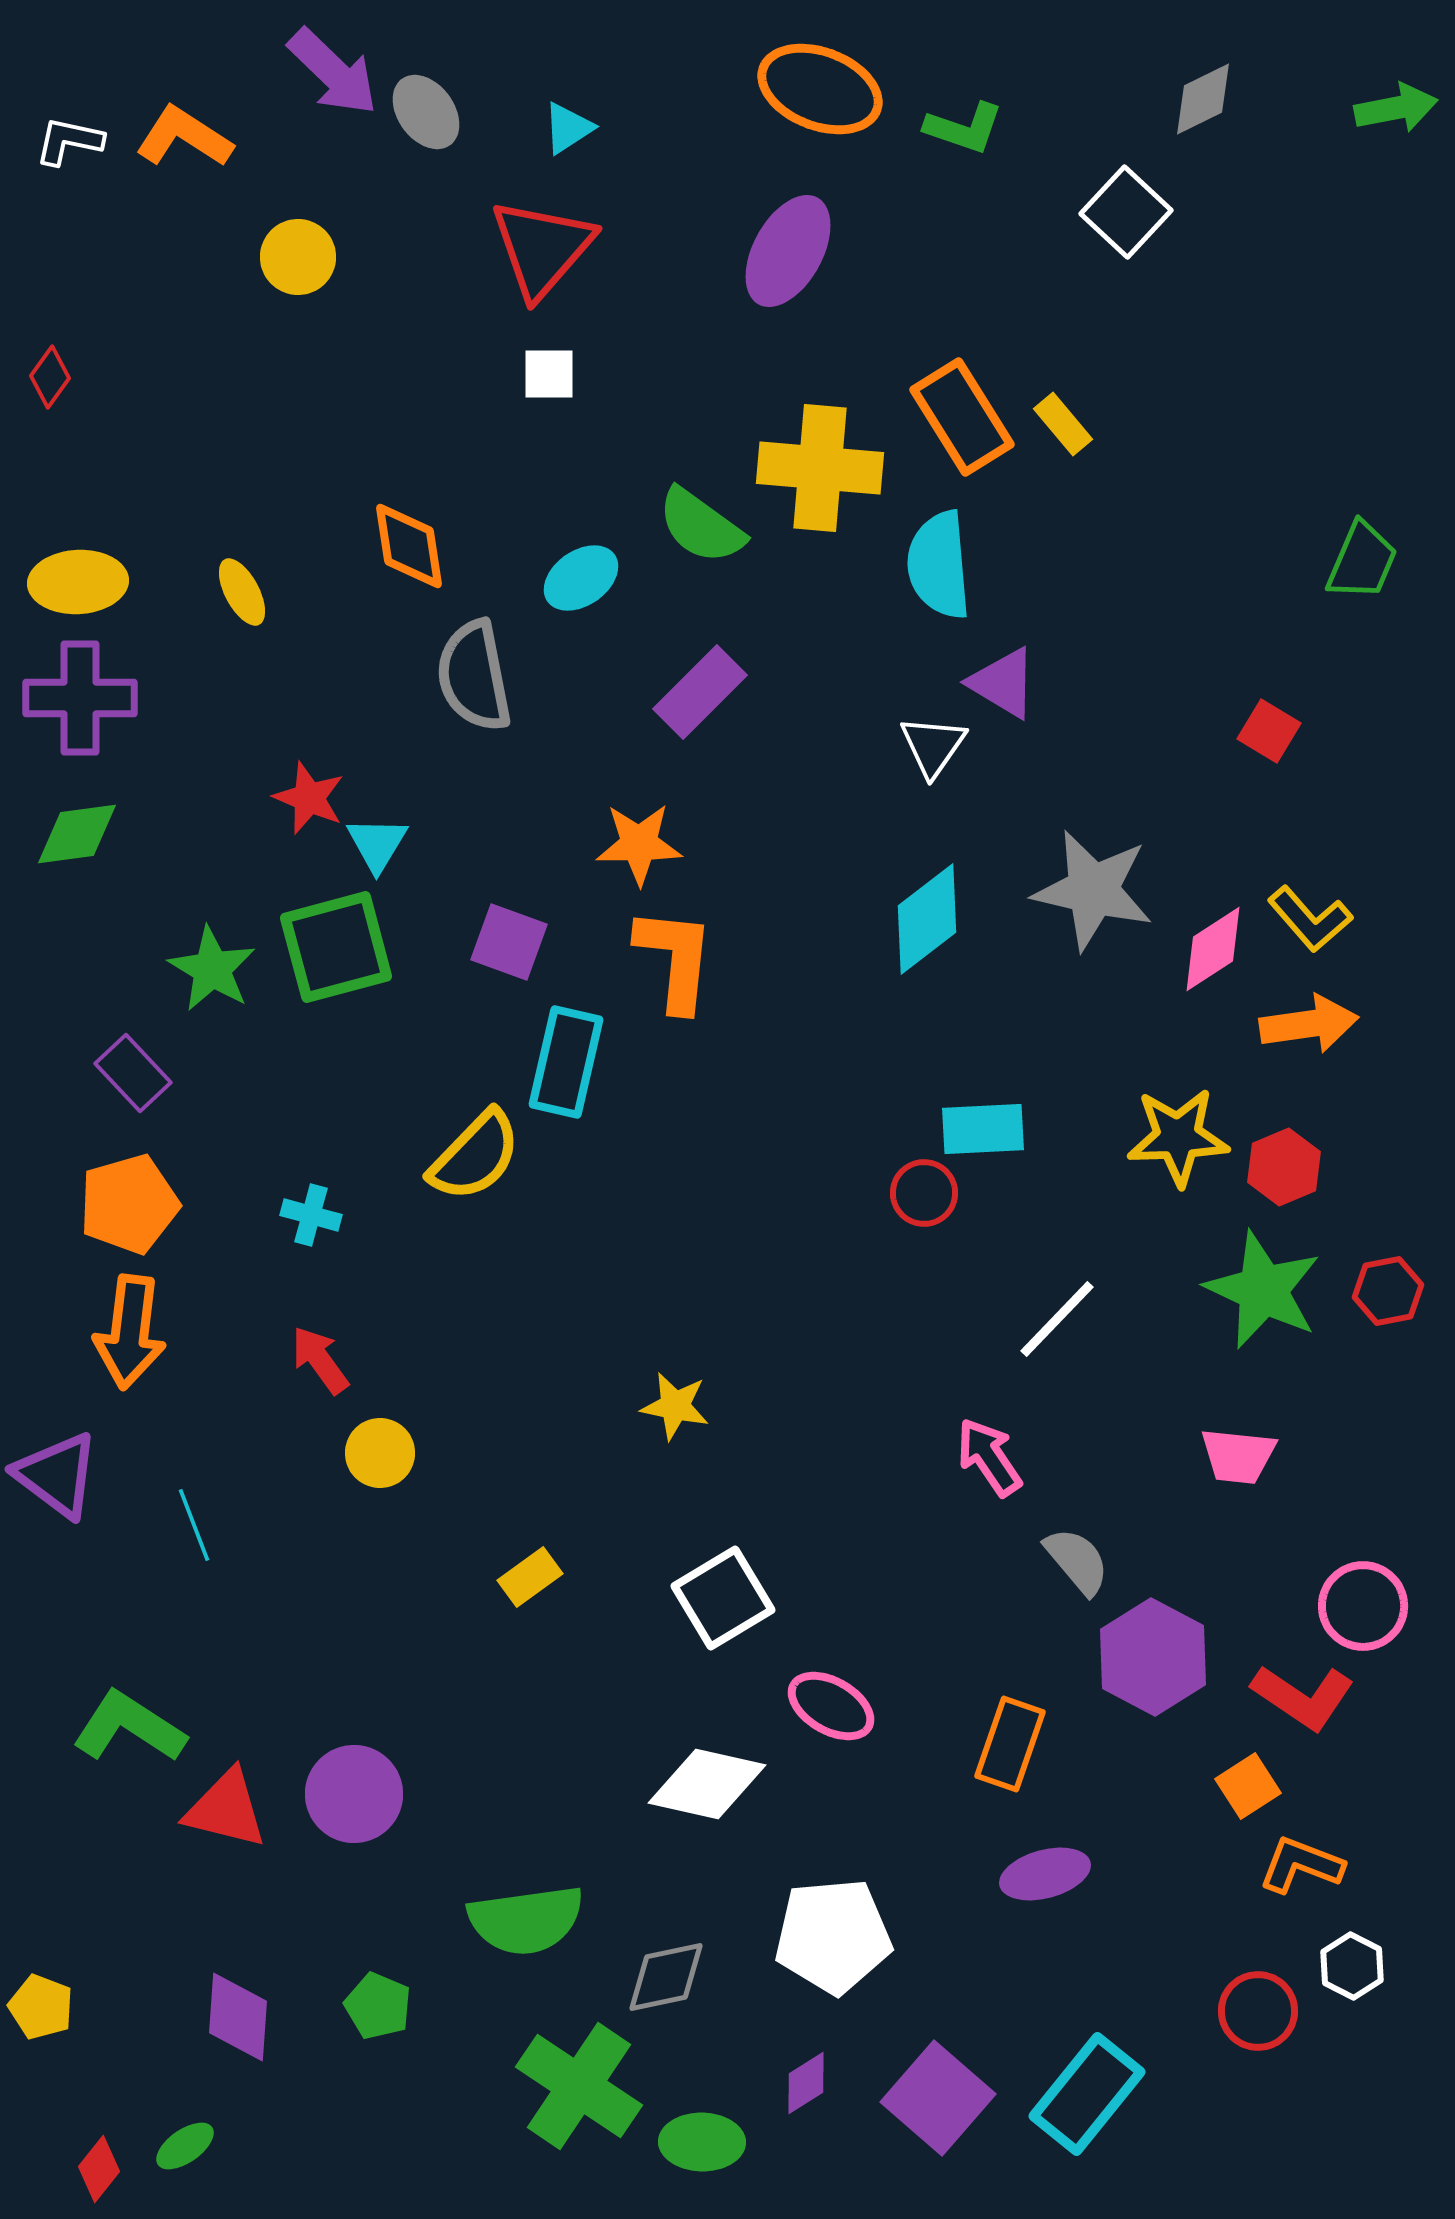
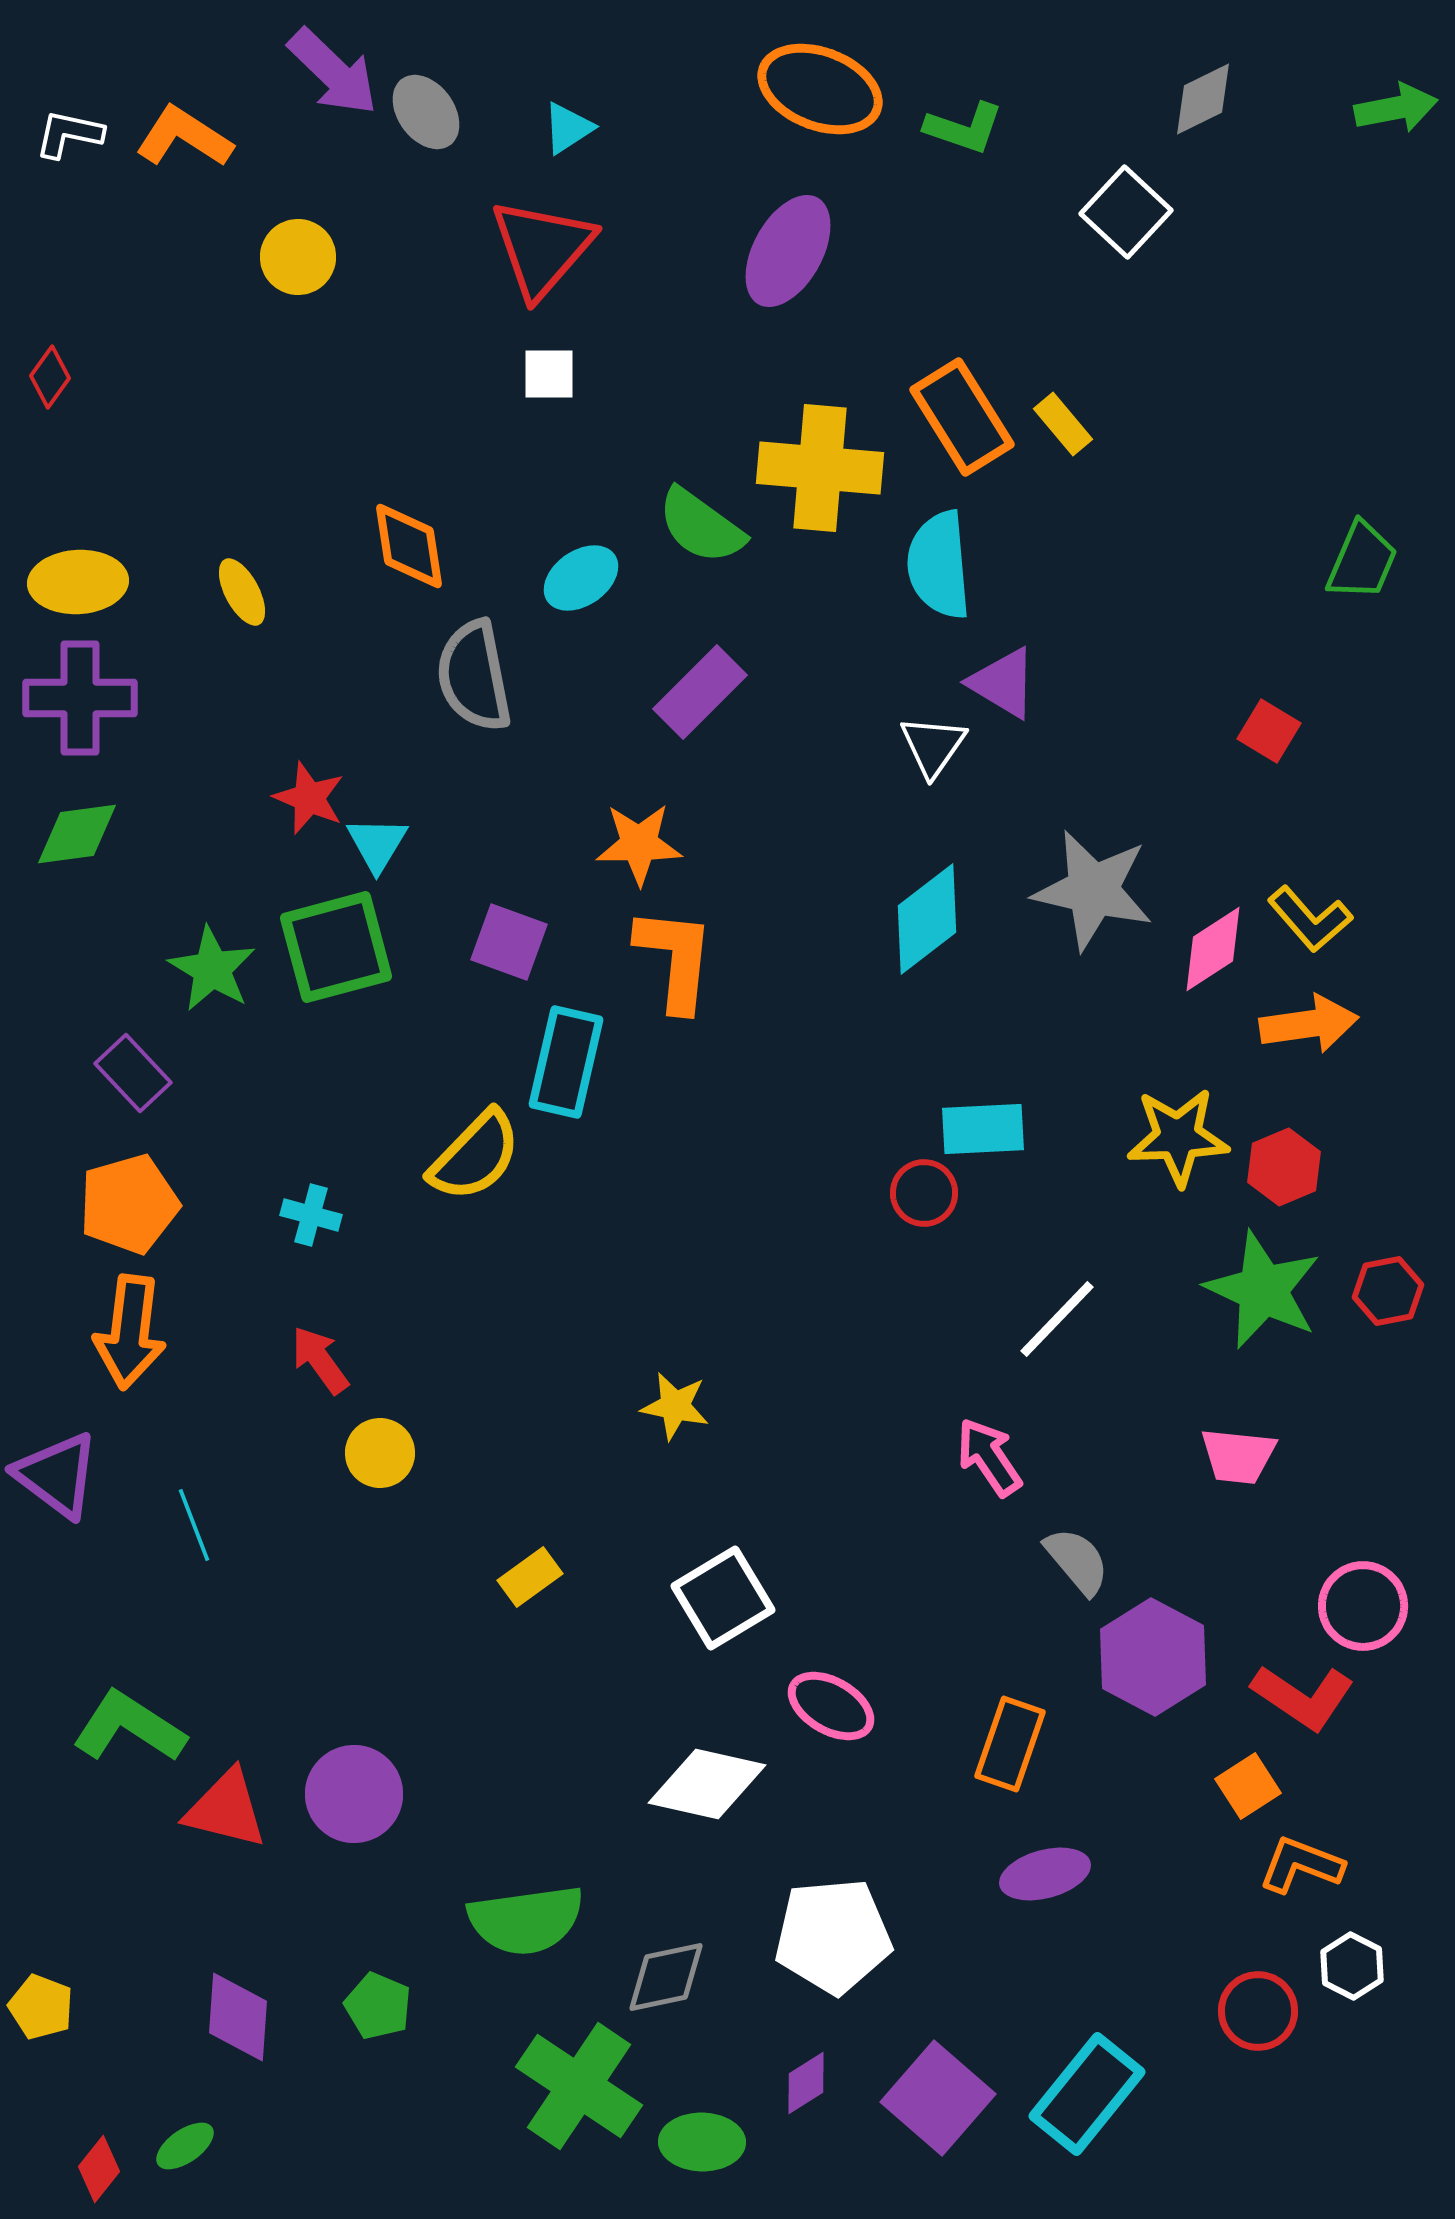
white L-shape at (69, 141): moved 7 px up
